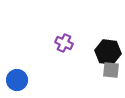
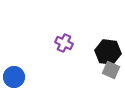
gray square: rotated 18 degrees clockwise
blue circle: moved 3 px left, 3 px up
